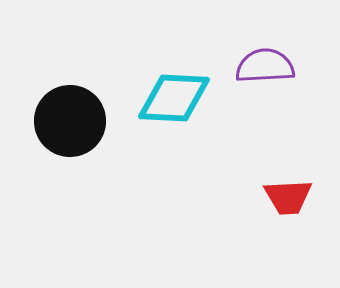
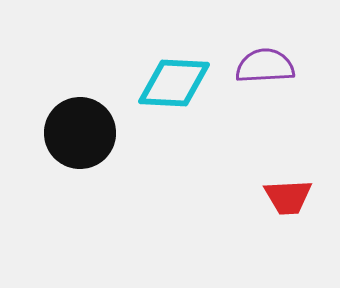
cyan diamond: moved 15 px up
black circle: moved 10 px right, 12 px down
